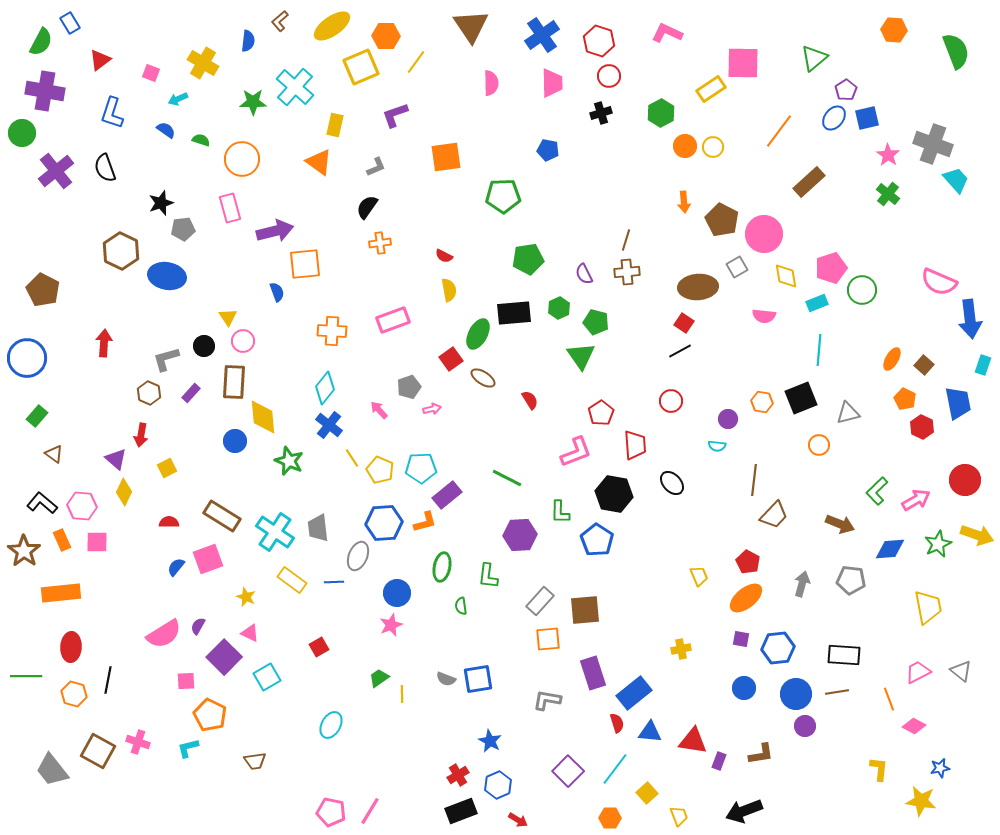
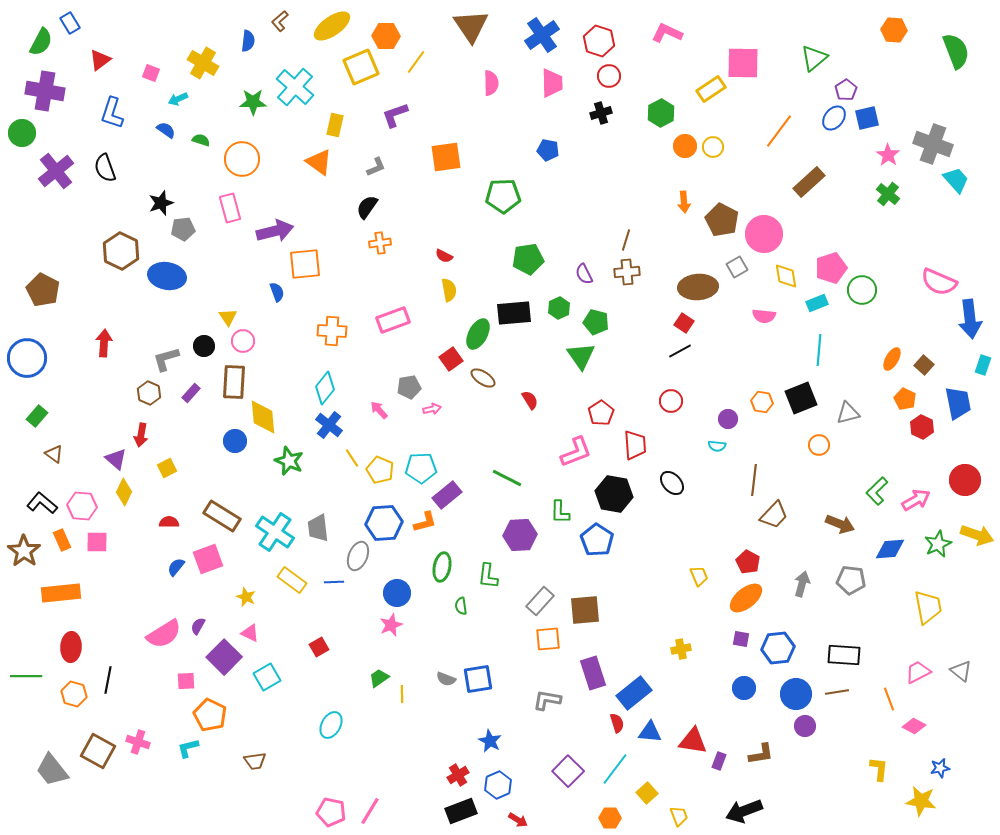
gray pentagon at (409, 387): rotated 10 degrees clockwise
